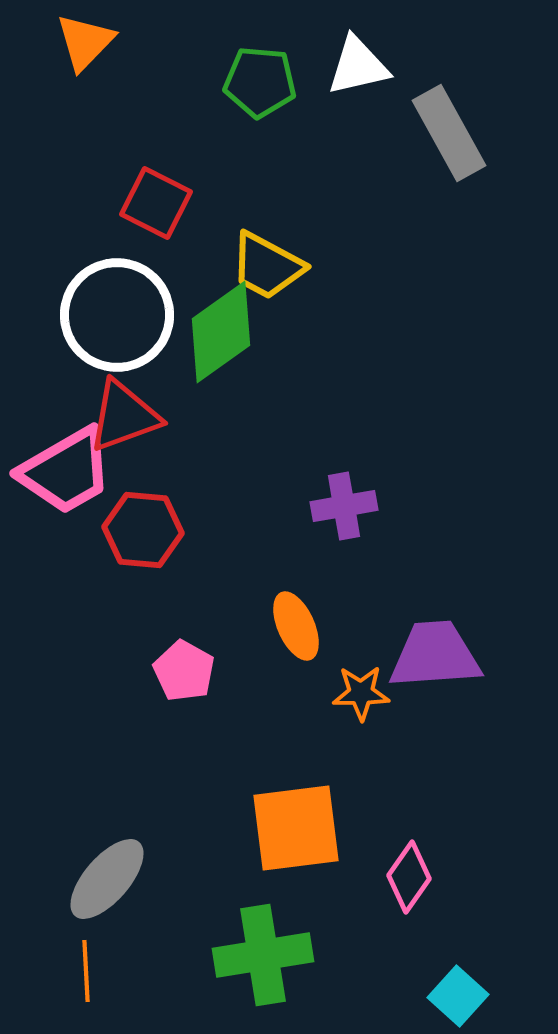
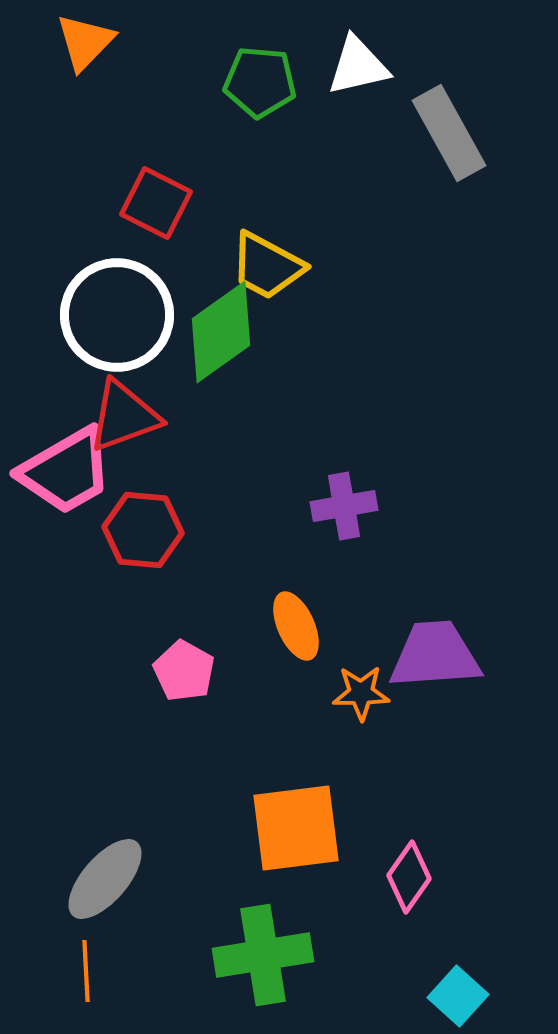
gray ellipse: moved 2 px left
